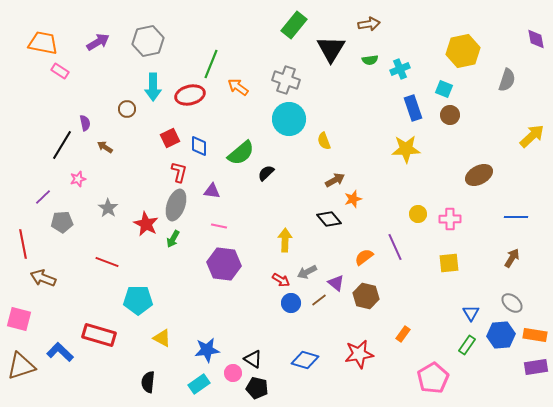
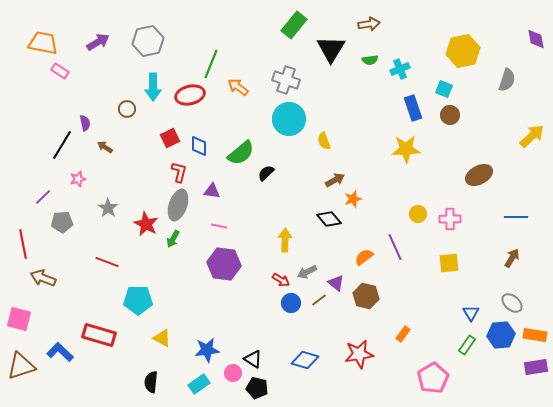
gray ellipse at (176, 205): moved 2 px right
black semicircle at (148, 382): moved 3 px right
